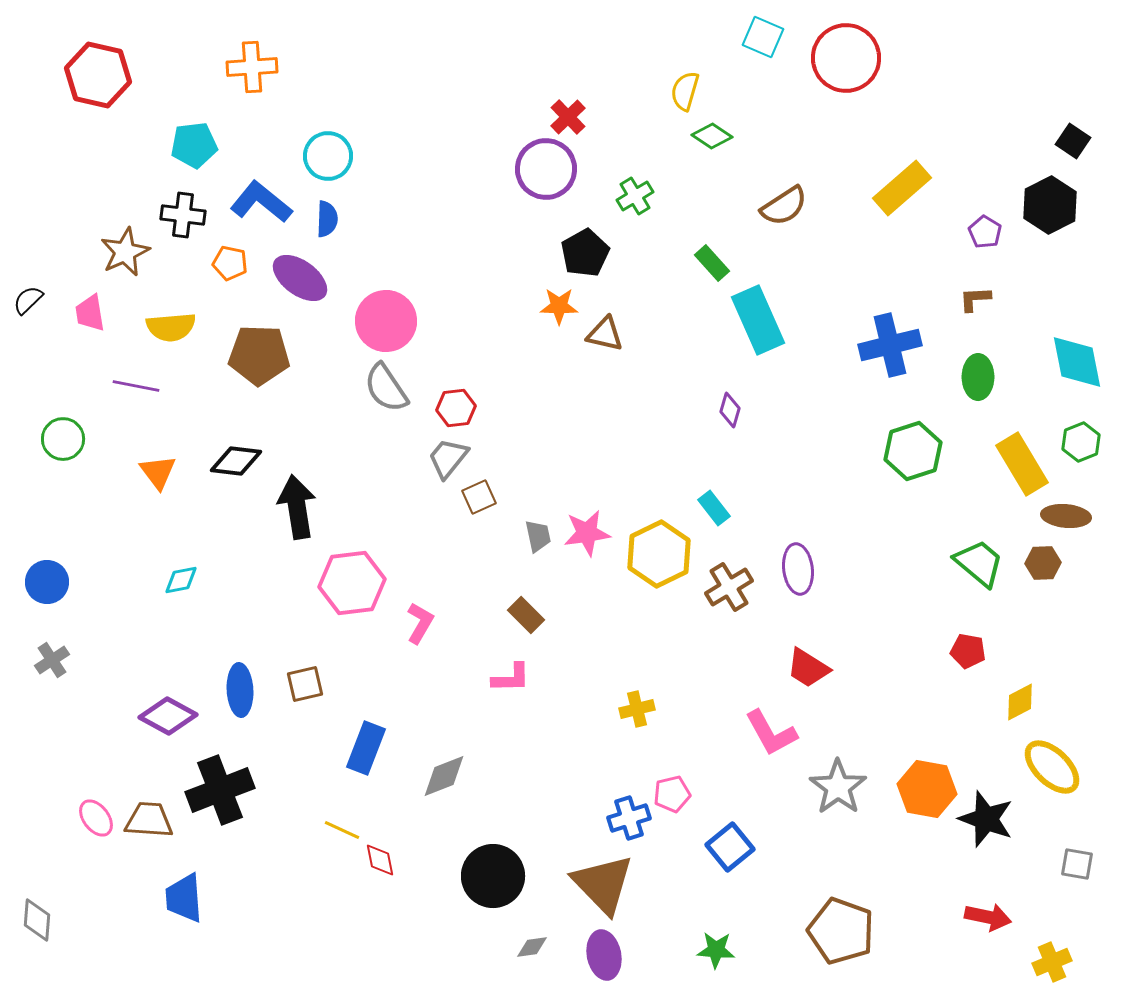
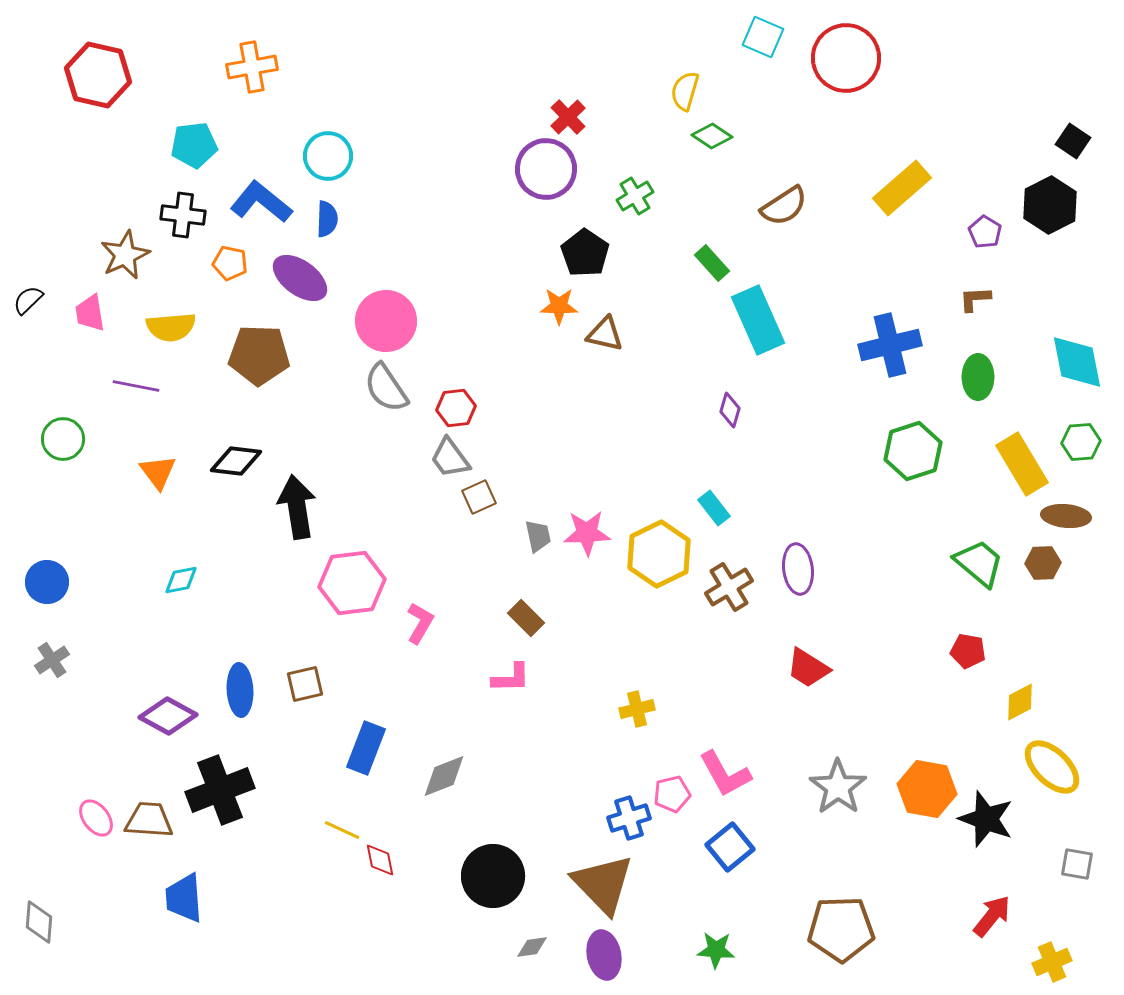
orange cross at (252, 67): rotated 6 degrees counterclockwise
brown star at (125, 252): moved 3 px down
black pentagon at (585, 253): rotated 9 degrees counterclockwise
green hexagon at (1081, 442): rotated 18 degrees clockwise
gray trapezoid at (448, 458): moved 2 px right; rotated 75 degrees counterclockwise
pink star at (587, 533): rotated 6 degrees clockwise
brown rectangle at (526, 615): moved 3 px down
pink L-shape at (771, 733): moved 46 px left, 41 px down
red arrow at (988, 917): moved 4 px right, 1 px up; rotated 63 degrees counterclockwise
gray diamond at (37, 920): moved 2 px right, 2 px down
brown pentagon at (841, 931): moved 2 px up; rotated 22 degrees counterclockwise
